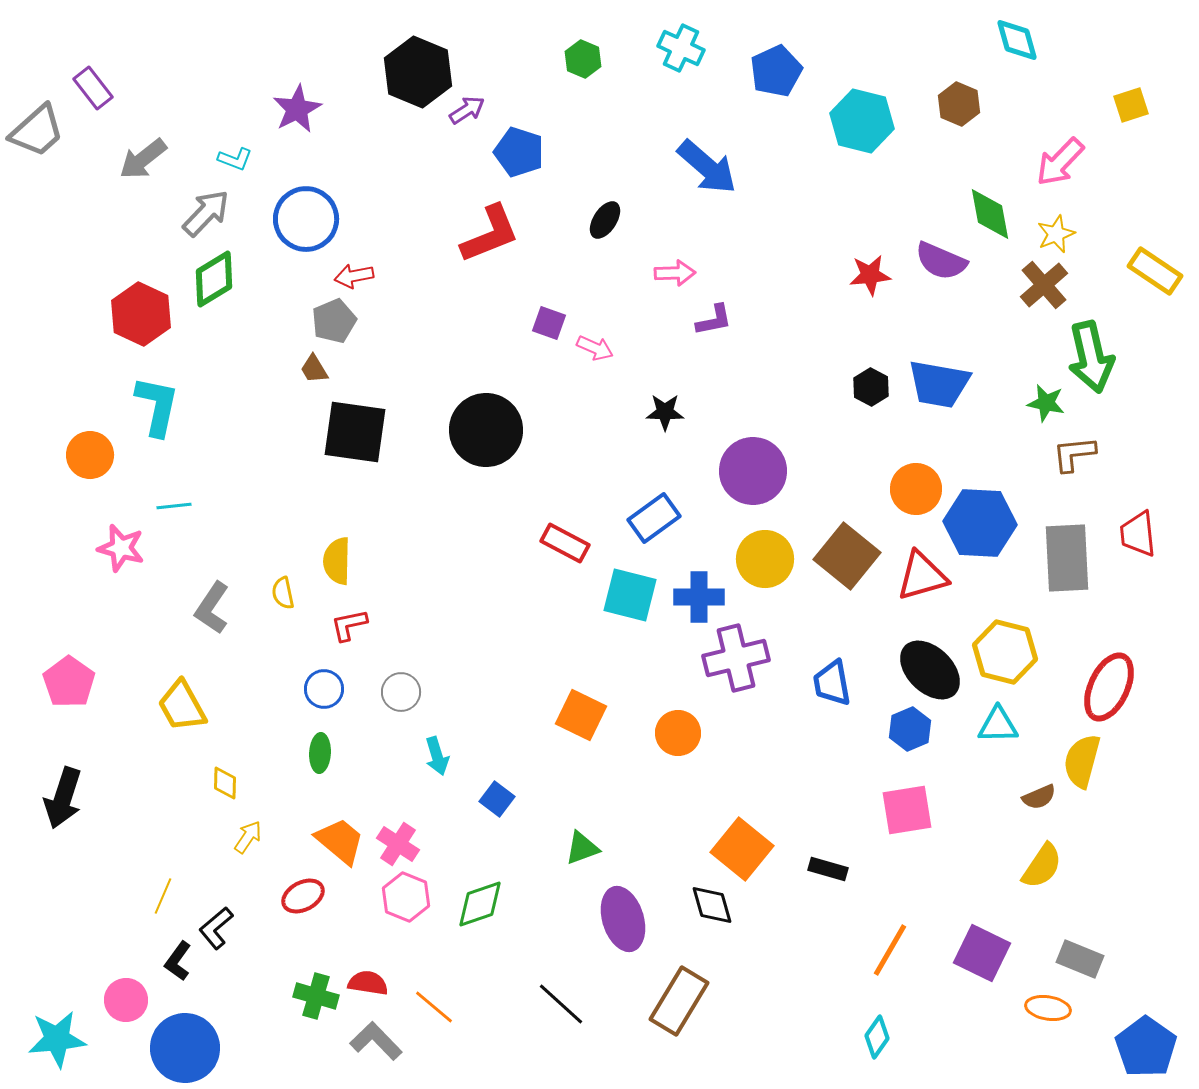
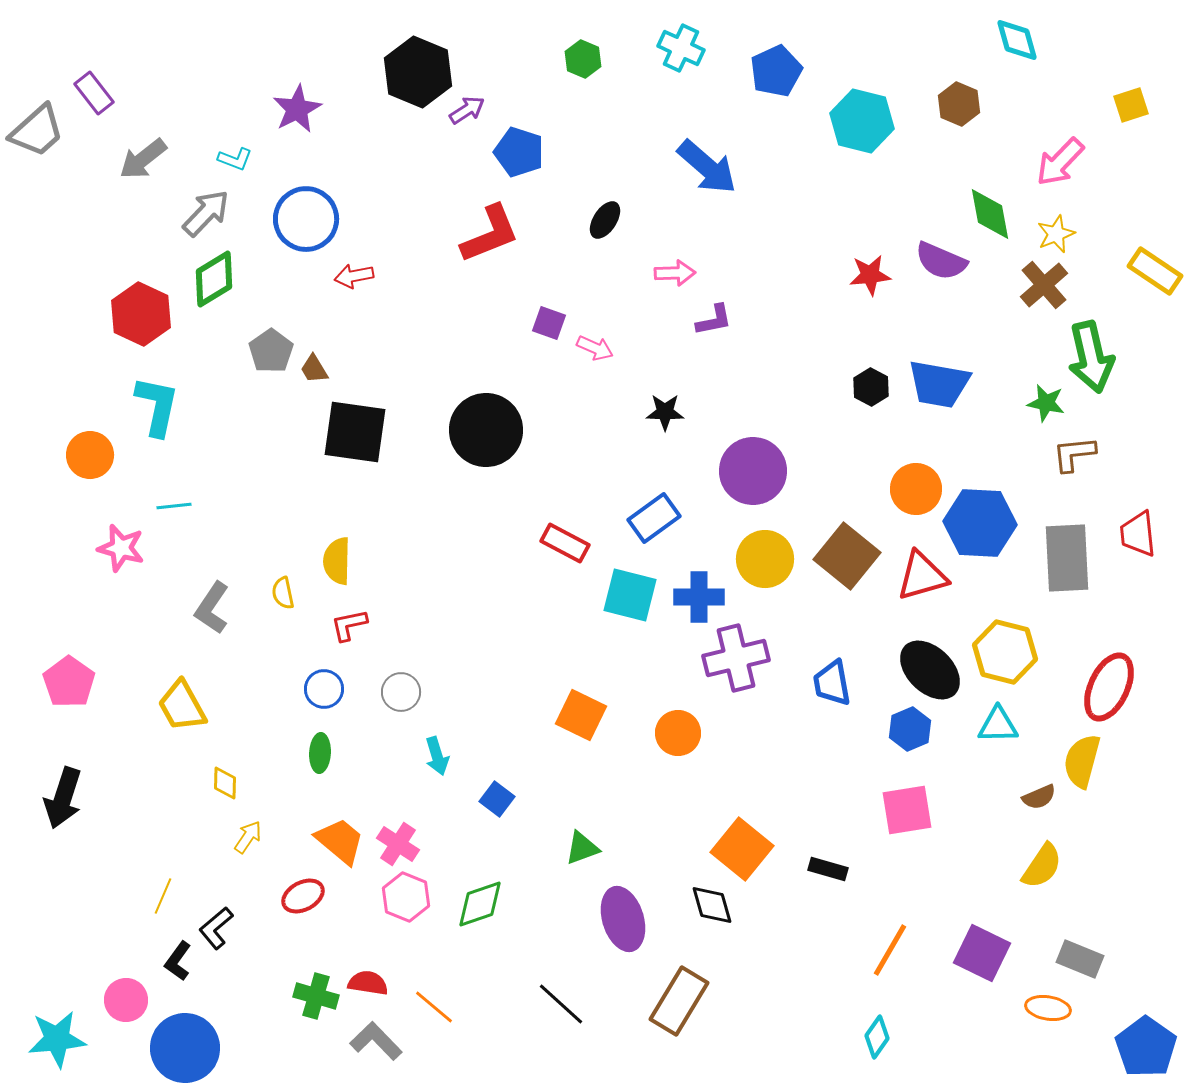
purple rectangle at (93, 88): moved 1 px right, 5 px down
gray pentagon at (334, 321): moved 63 px left, 30 px down; rotated 12 degrees counterclockwise
